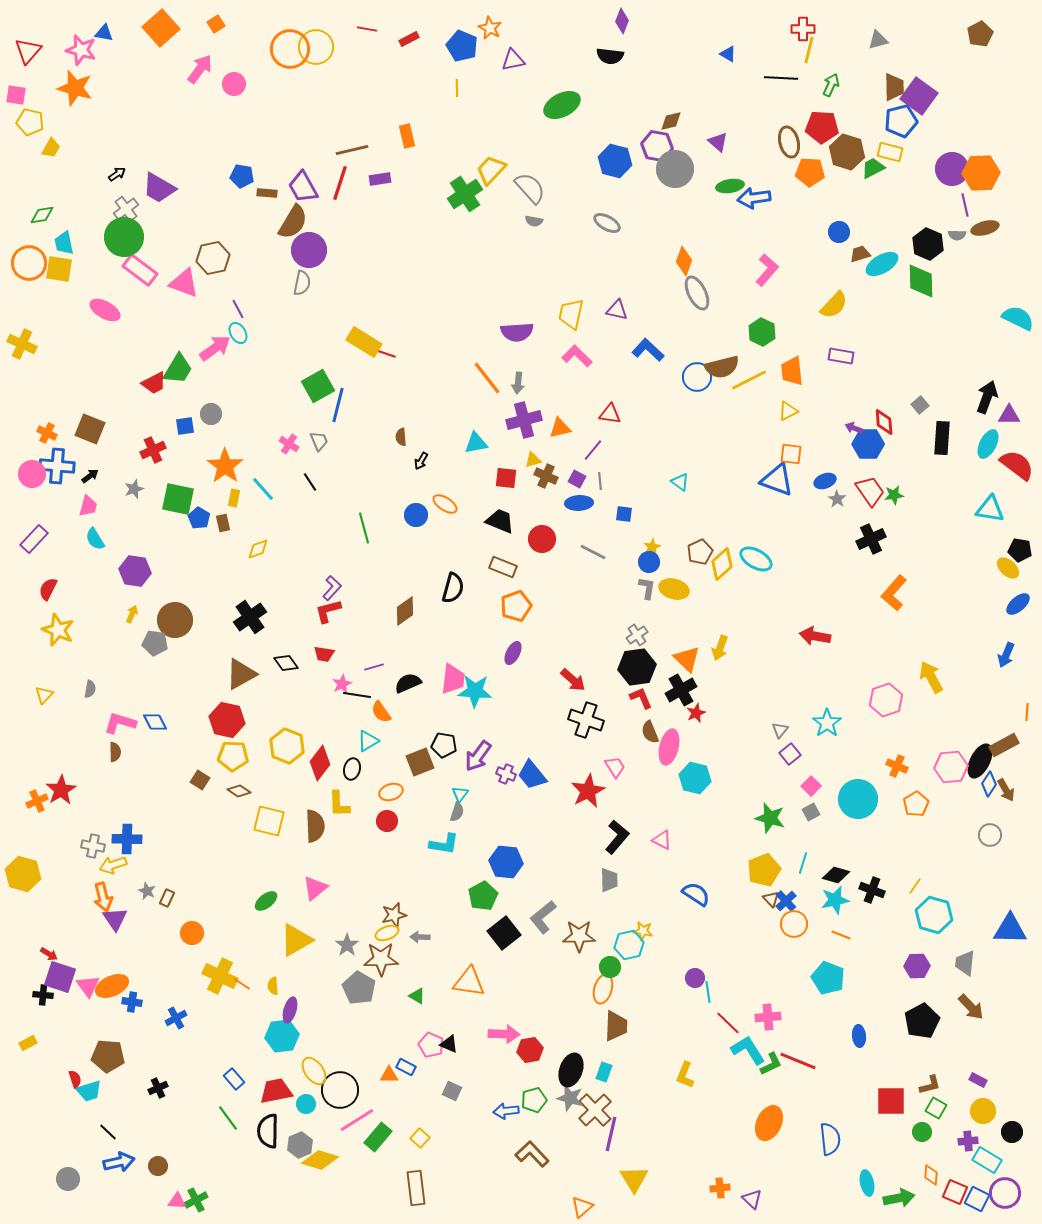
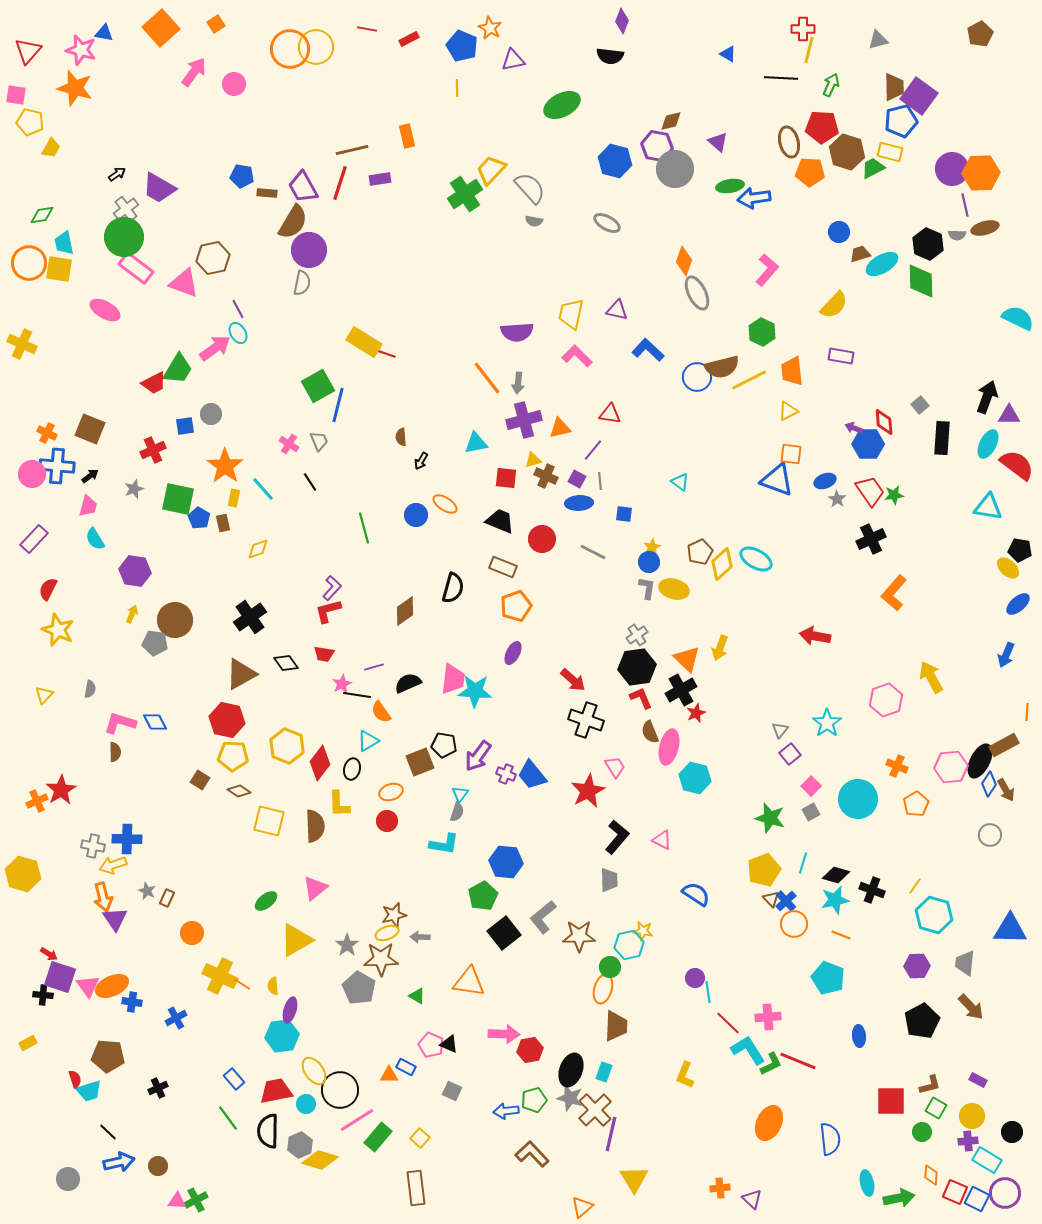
pink arrow at (200, 69): moved 6 px left, 3 px down
pink rectangle at (140, 270): moved 4 px left, 2 px up
cyan triangle at (990, 509): moved 2 px left, 2 px up
yellow circle at (983, 1111): moved 11 px left, 5 px down
